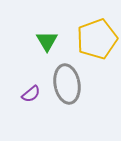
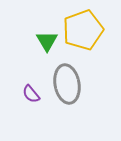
yellow pentagon: moved 14 px left, 9 px up
purple semicircle: rotated 90 degrees clockwise
